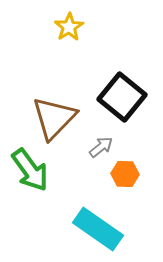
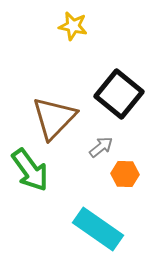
yellow star: moved 4 px right, 1 px up; rotated 28 degrees counterclockwise
black square: moved 3 px left, 3 px up
